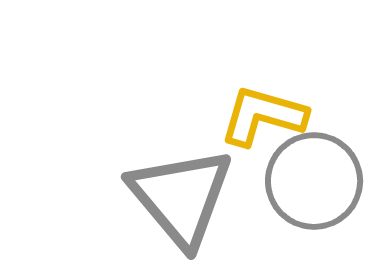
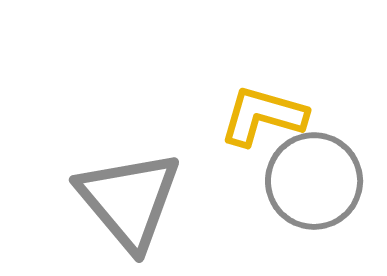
gray triangle: moved 52 px left, 3 px down
